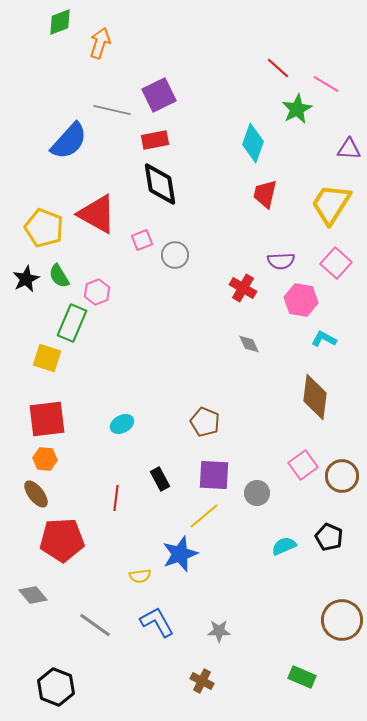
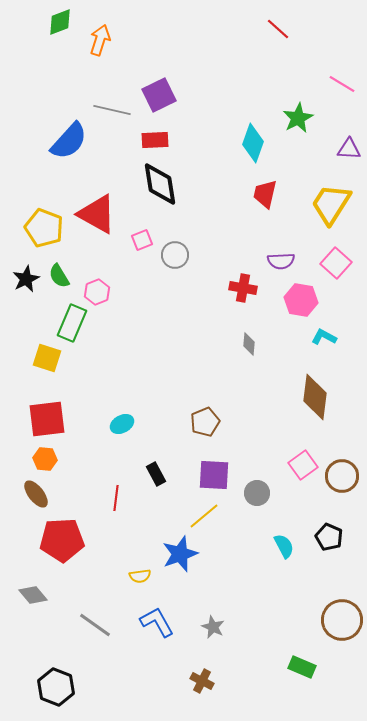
orange arrow at (100, 43): moved 3 px up
red line at (278, 68): moved 39 px up
pink line at (326, 84): moved 16 px right
green star at (297, 109): moved 1 px right, 9 px down
red rectangle at (155, 140): rotated 8 degrees clockwise
red cross at (243, 288): rotated 20 degrees counterclockwise
cyan L-shape at (324, 339): moved 2 px up
gray diamond at (249, 344): rotated 30 degrees clockwise
brown pentagon at (205, 422): rotated 28 degrees clockwise
black rectangle at (160, 479): moved 4 px left, 5 px up
cyan semicircle at (284, 546): rotated 85 degrees clockwise
gray star at (219, 631): moved 6 px left, 4 px up; rotated 25 degrees clockwise
green rectangle at (302, 677): moved 10 px up
